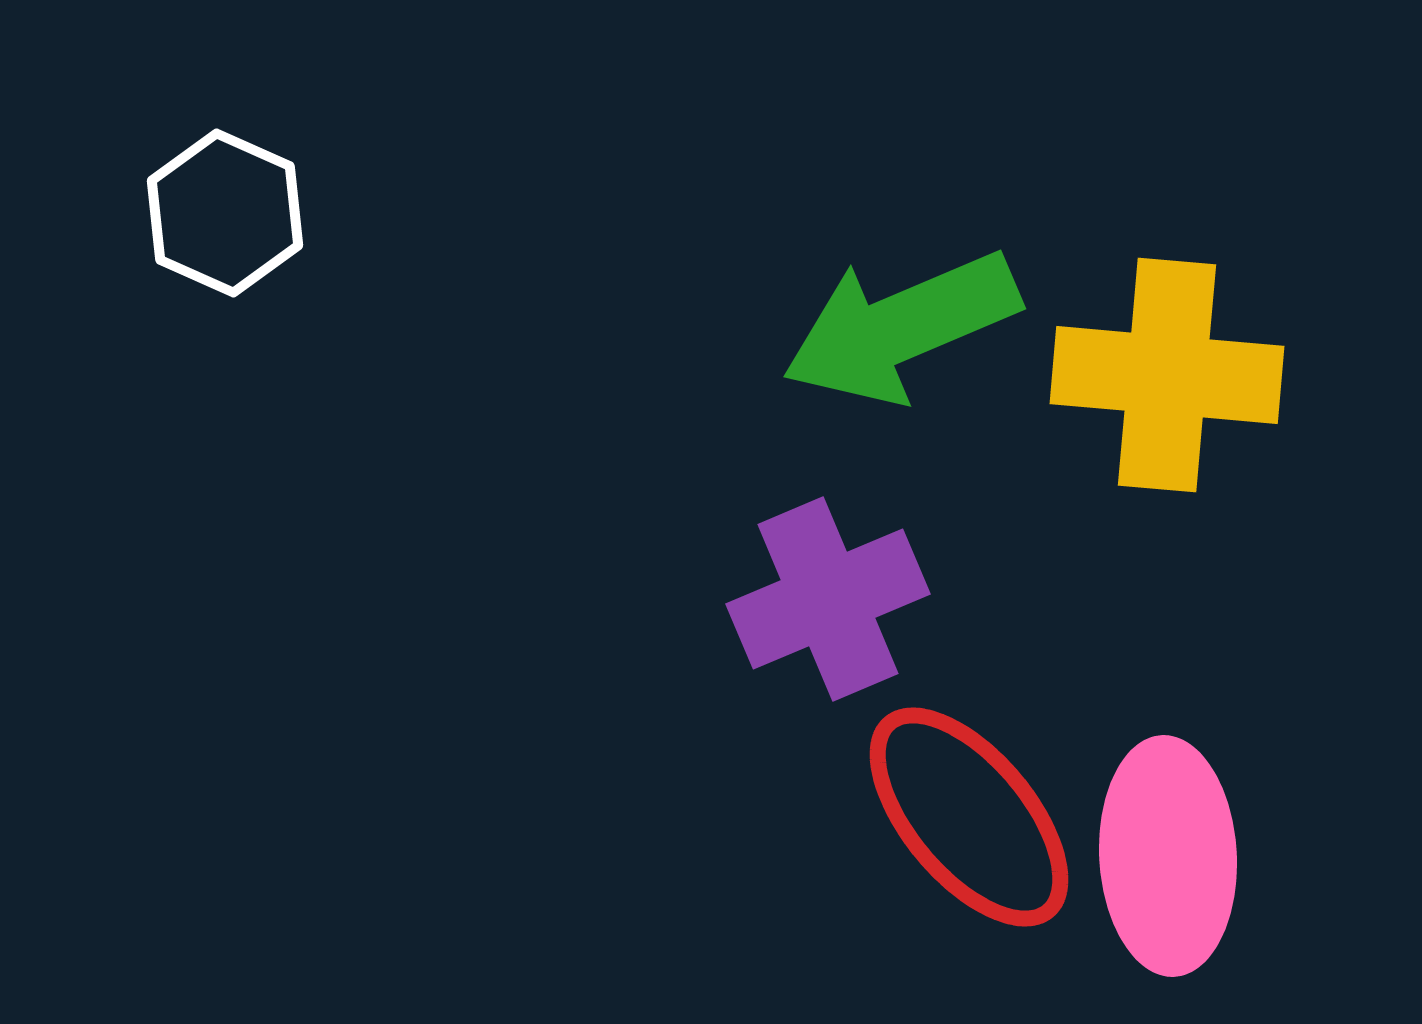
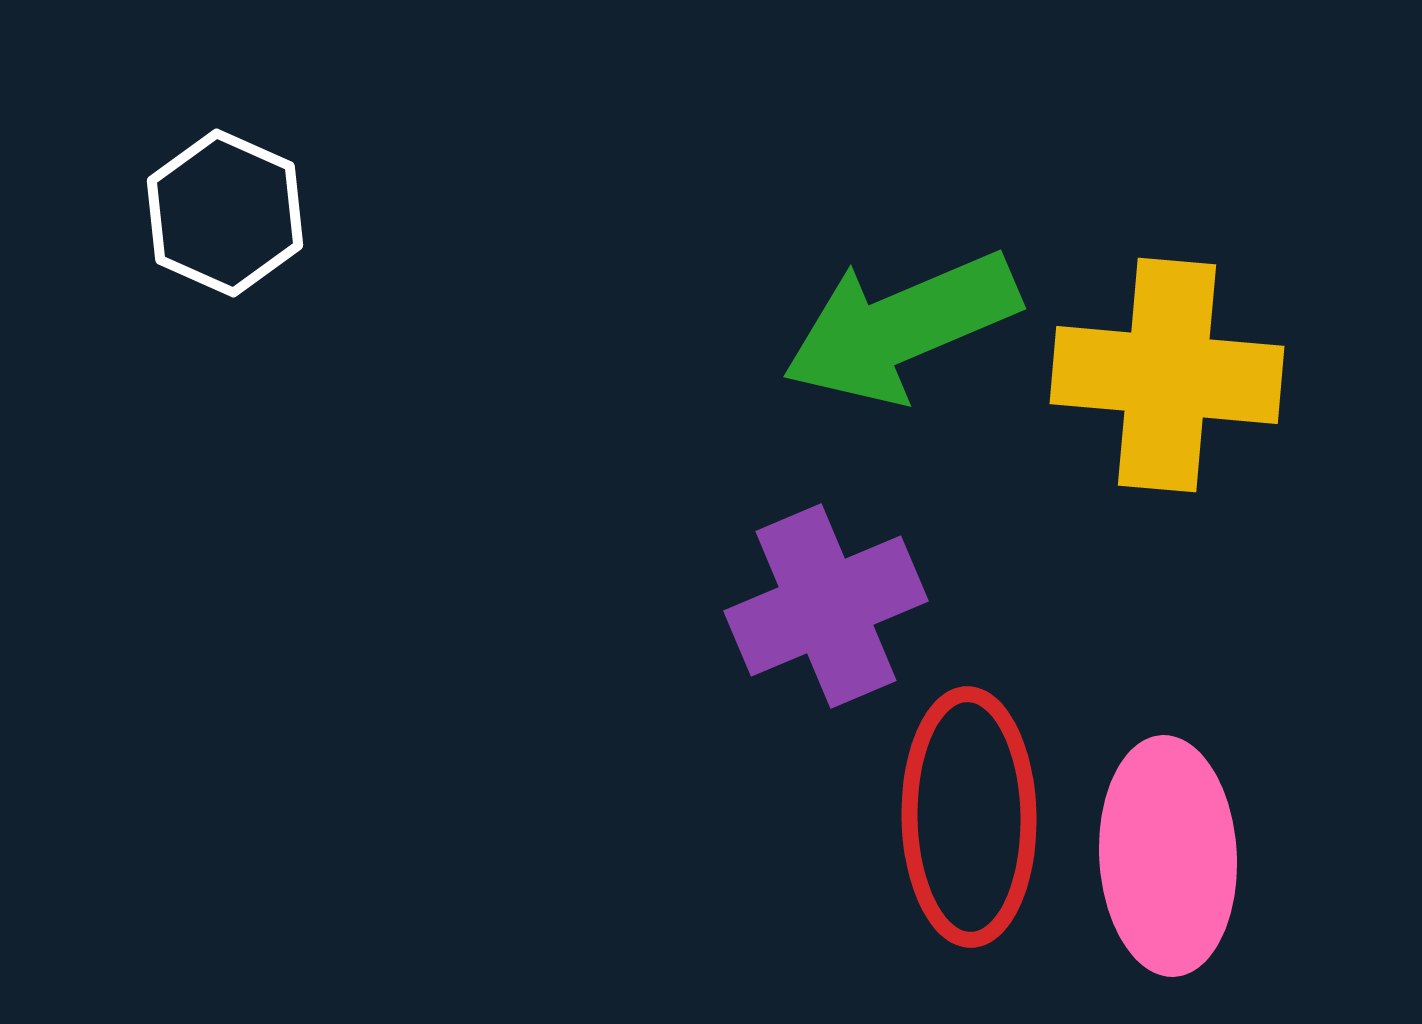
purple cross: moved 2 px left, 7 px down
red ellipse: rotated 39 degrees clockwise
